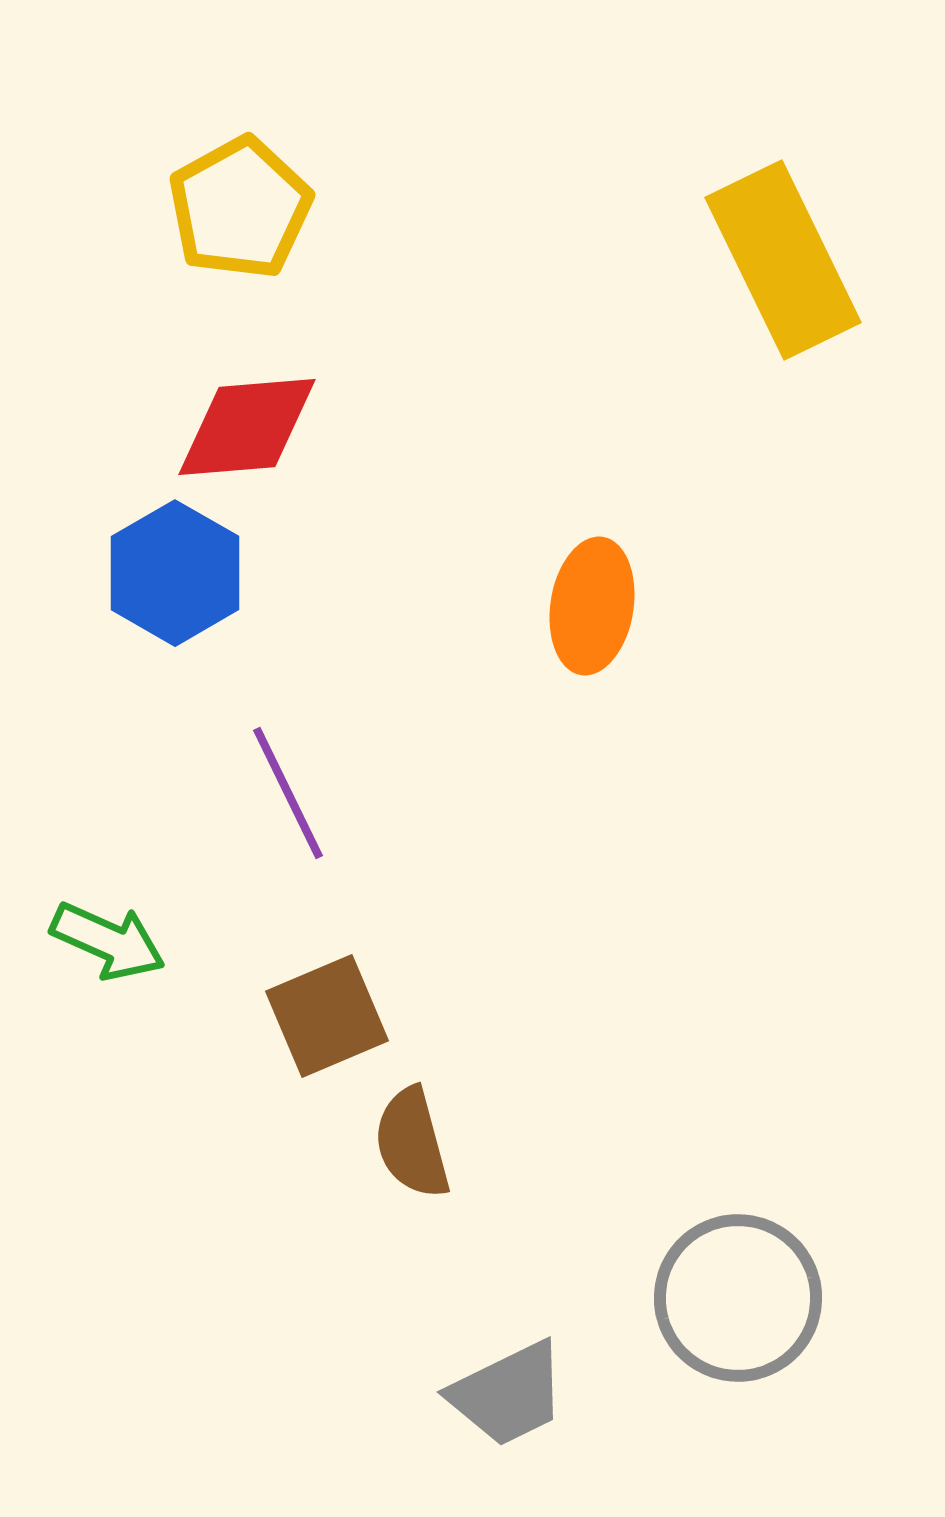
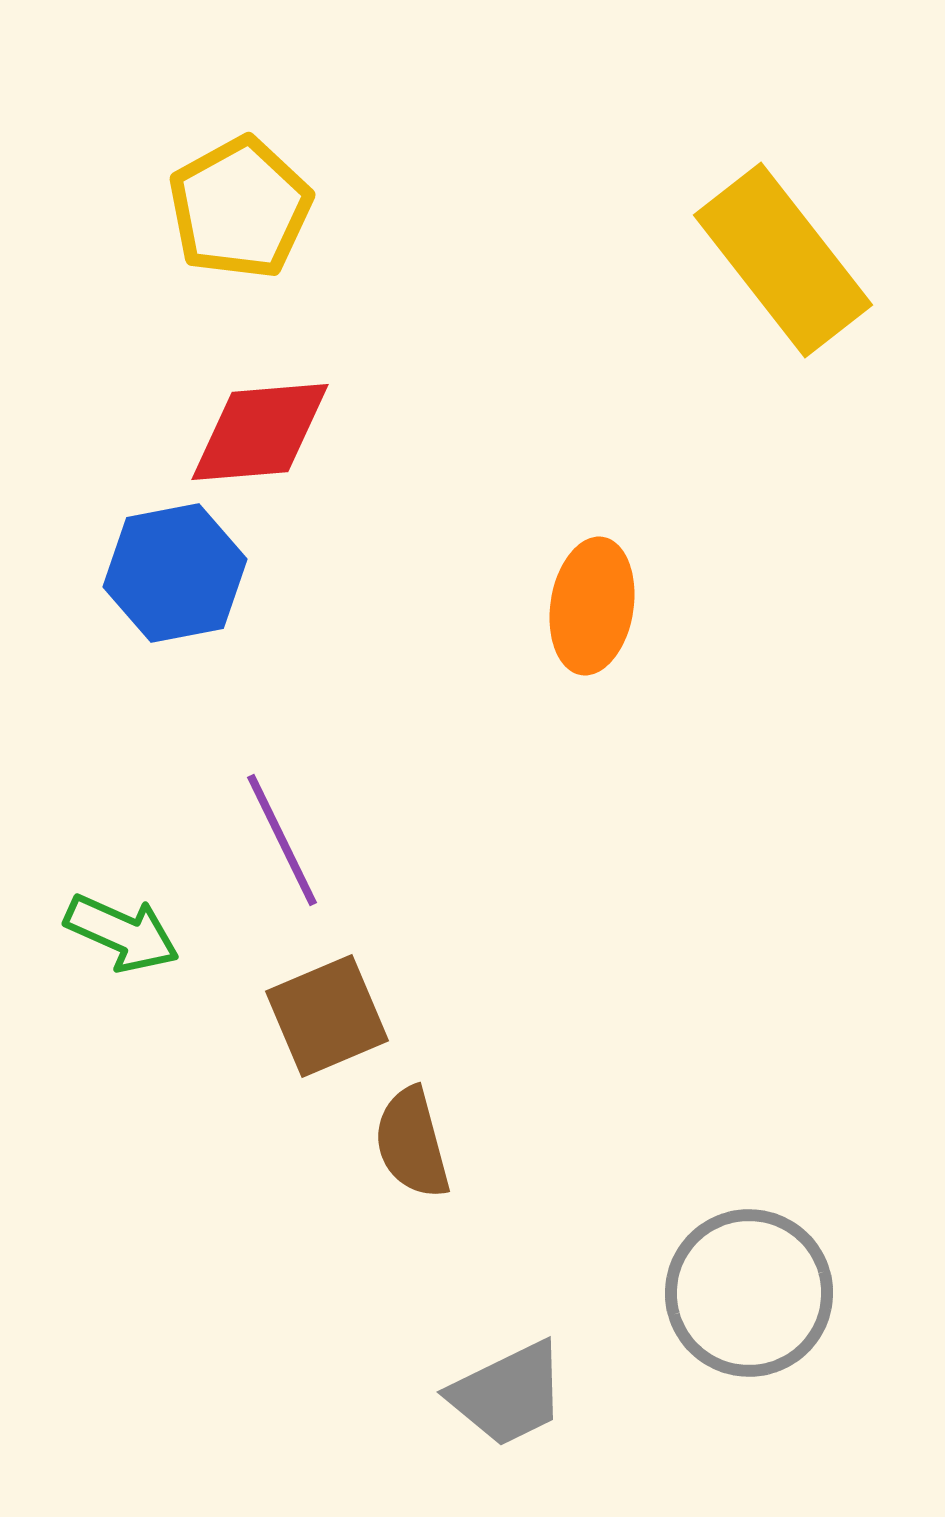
yellow rectangle: rotated 12 degrees counterclockwise
red diamond: moved 13 px right, 5 px down
blue hexagon: rotated 19 degrees clockwise
purple line: moved 6 px left, 47 px down
green arrow: moved 14 px right, 8 px up
gray circle: moved 11 px right, 5 px up
